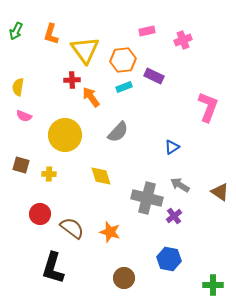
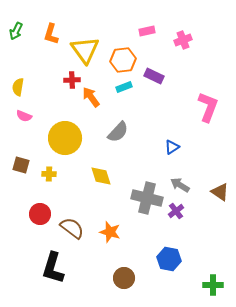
yellow circle: moved 3 px down
purple cross: moved 2 px right, 5 px up
